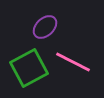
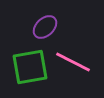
green square: moved 1 px right, 1 px up; rotated 18 degrees clockwise
